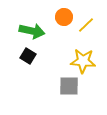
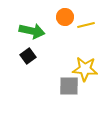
orange circle: moved 1 px right
yellow line: rotated 30 degrees clockwise
black square: rotated 21 degrees clockwise
yellow star: moved 2 px right, 8 px down
